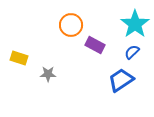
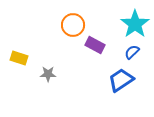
orange circle: moved 2 px right
